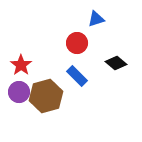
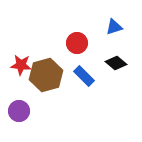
blue triangle: moved 18 px right, 8 px down
red star: rotated 30 degrees counterclockwise
blue rectangle: moved 7 px right
purple circle: moved 19 px down
brown hexagon: moved 21 px up
